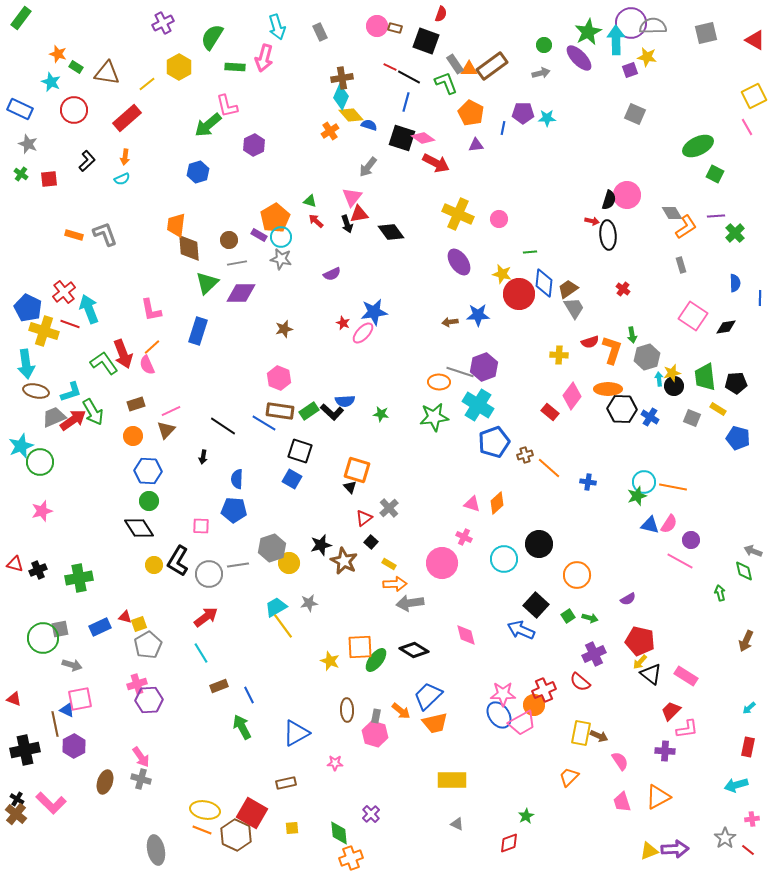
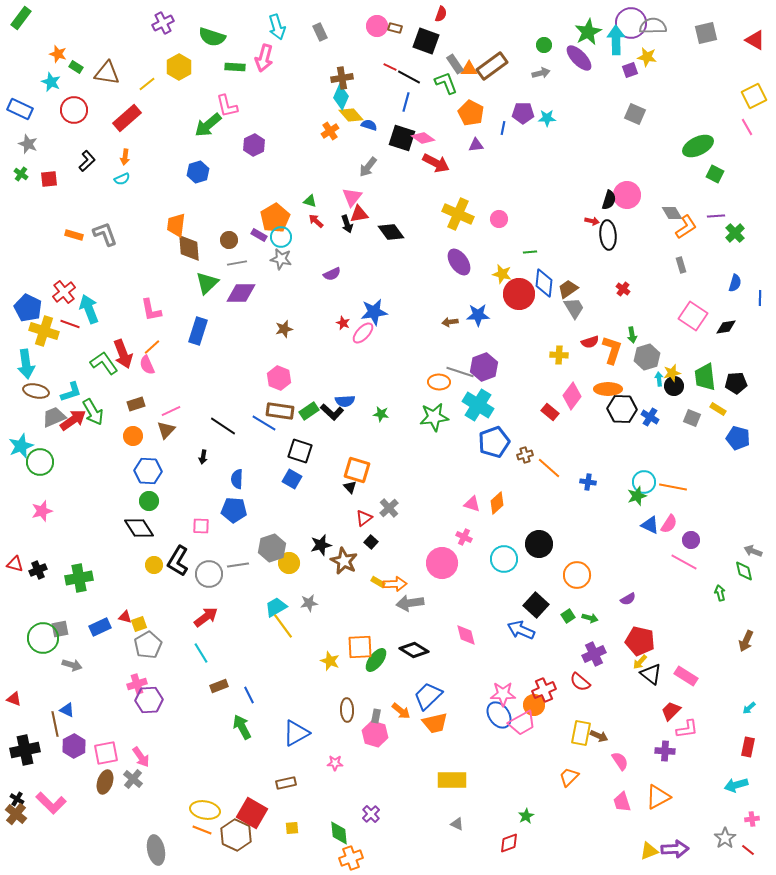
green semicircle at (212, 37): rotated 104 degrees counterclockwise
blue semicircle at (735, 283): rotated 18 degrees clockwise
blue triangle at (650, 525): rotated 12 degrees clockwise
pink line at (680, 561): moved 4 px right, 1 px down
yellow rectangle at (389, 564): moved 11 px left, 18 px down
pink square at (80, 699): moved 26 px right, 54 px down
gray cross at (141, 779): moved 8 px left; rotated 24 degrees clockwise
